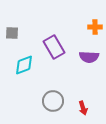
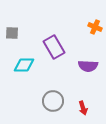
orange cross: rotated 24 degrees clockwise
purple semicircle: moved 1 px left, 9 px down
cyan diamond: rotated 20 degrees clockwise
